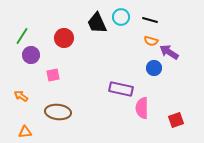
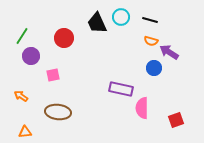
purple circle: moved 1 px down
